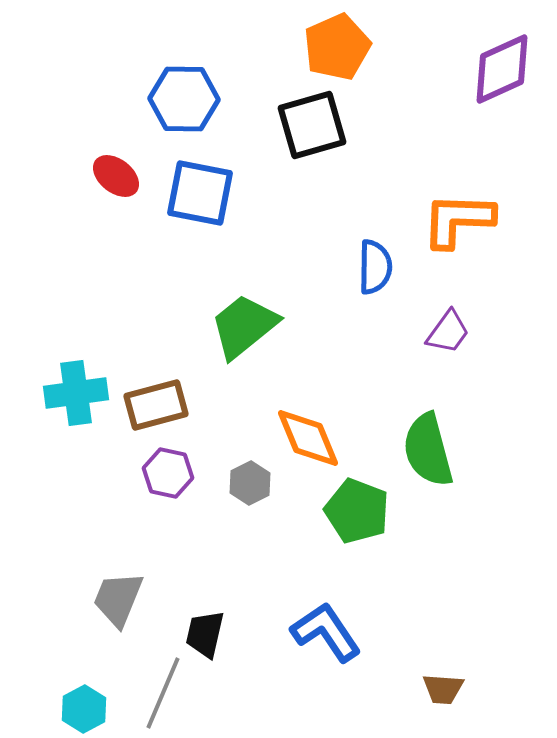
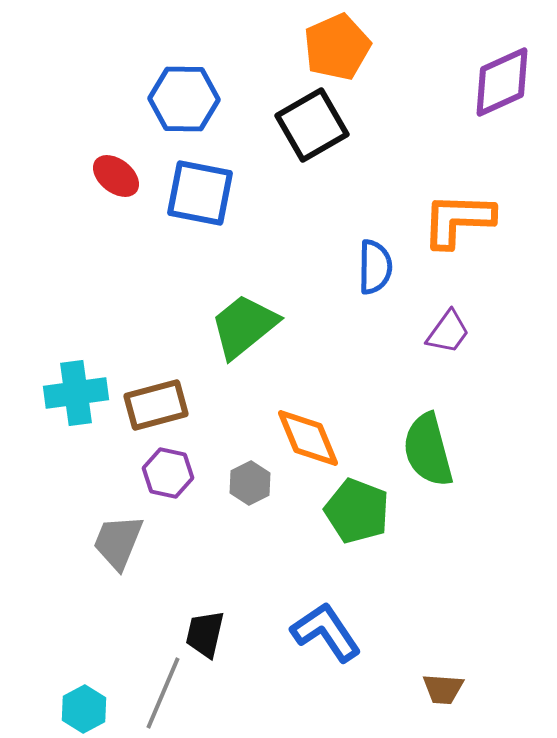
purple diamond: moved 13 px down
black square: rotated 14 degrees counterclockwise
gray trapezoid: moved 57 px up
